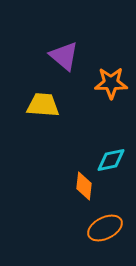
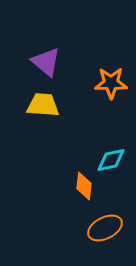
purple triangle: moved 18 px left, 6 px down
